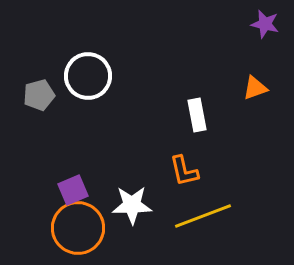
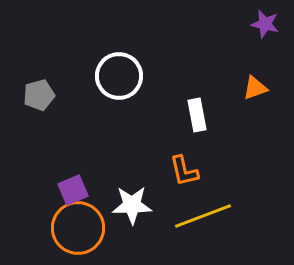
white circle: moved 31 px right
